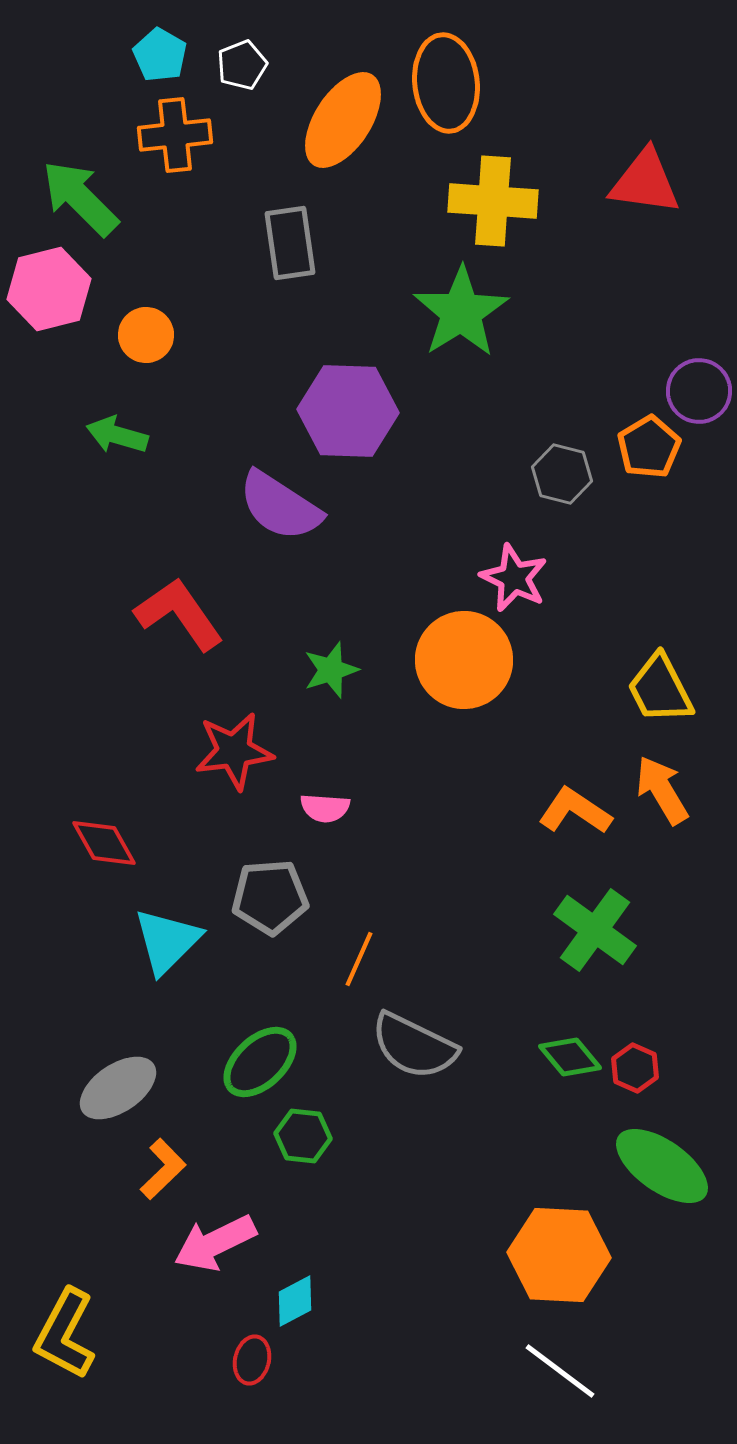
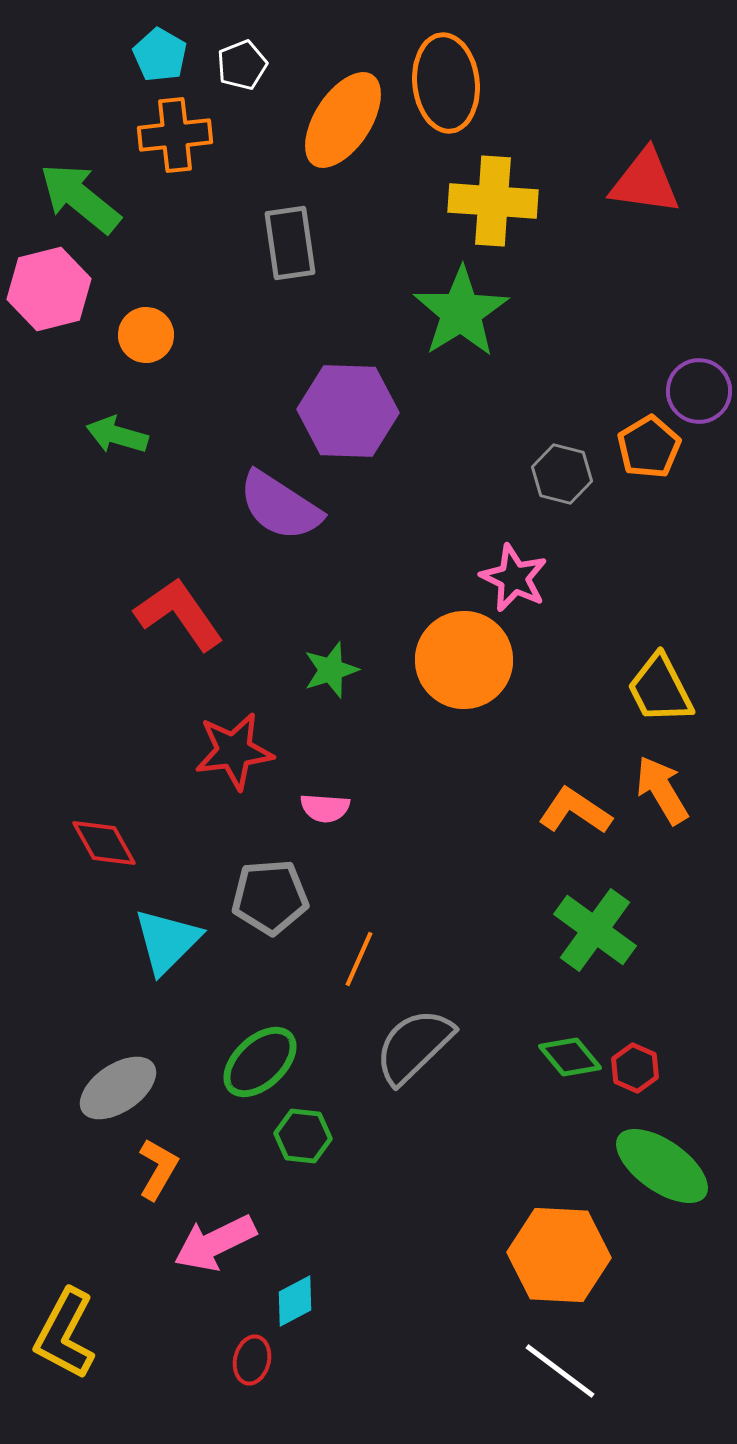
green arrow at (80, 198): rotated 6 degrees counterclockwise
gray semicircle at (414, 1046): rotated 110 degrees clockwise
orange L-shape at (163, 1169): moved 5 px left; rotated 16 degrees counterclockwise
